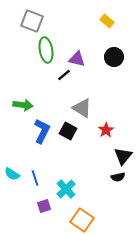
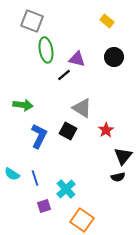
blue L-shape: moved 3 px left, 5 px down
